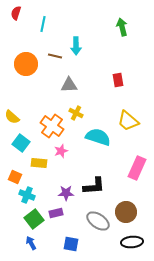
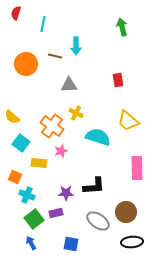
pink rectangle: rotated 25 degrees counterclockwise
